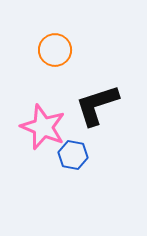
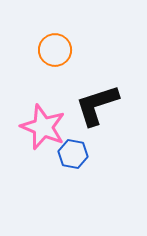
blue hexagon: moved 1 px up
